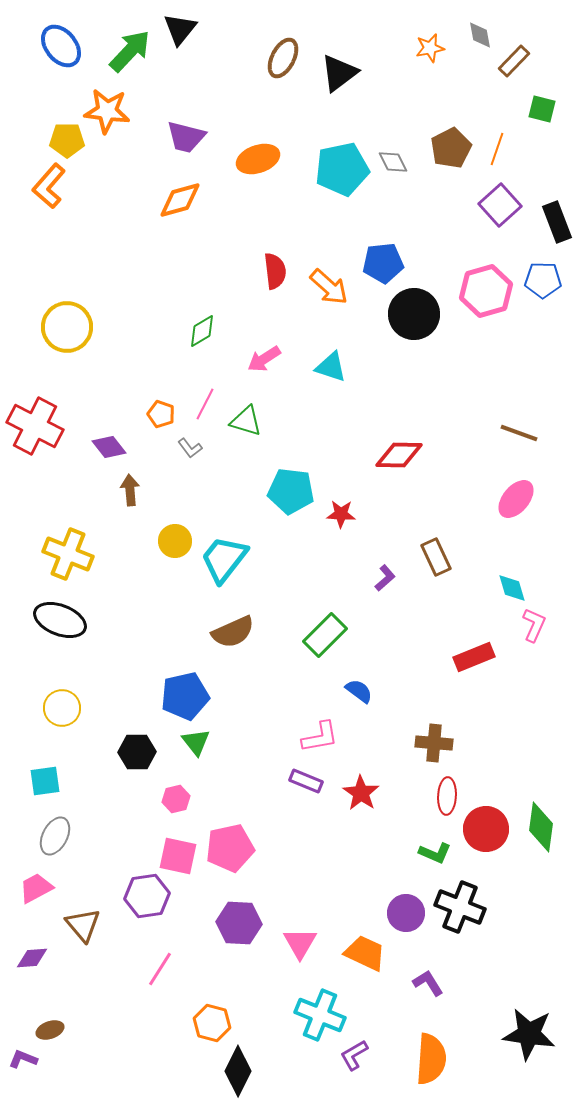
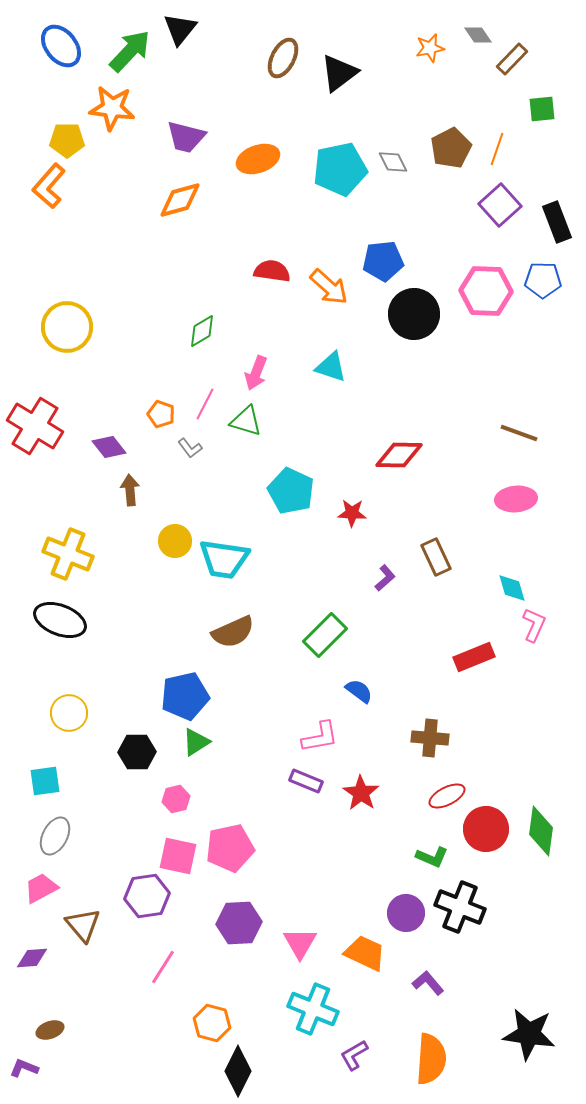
gray diamond at (480, 35): moved 2 px left; rotated 24 degrees counterclockwise
brown rectangle at (514, 61): moved 2 px left, 2 px up
green square at (542, 109): rotated 20 degrees counterclockwise
orange star at (107, 111): moved 5 px right, 3 px up
cyan pentagon at (342, 169): moved 2 px left
blue pentagon at (383, 263): moved 2 px up
red semicircle at (275, 271): moved 3 px left; rotated 75 degrees counterclockwise
pink hexagon at (486, 291): rotated 18 degrees clockwise
pink arrow at (264, 359): moved 8 px left, 14 px down; rotated 36 degrees counterclockwise
red cross at (35, 426): rotated 4 degrees clockwise
cyan pentagon at (291, 491): rotated 18 degrees clockwise
pink ellipse at (516, 499): rotated 45 degrees clockwise
red star at (341, 514): moved 11 px right, 1 px up
cyan trapezoid at (224, 559): rotated 120 degrees counterclockwise
yellow circle at (62, 708): moved 7 px right, 5 px down
green triangle at (196, 742): rotated 36 degrees clockwise
brown cross at (434, 743): moved 4 px left, 5 px up
red ellipse at (447, 796): rotated 60 degrees clockwise
green diamond at (541, 827): moved 4 px down
green L-shape at (435, 853): moved 3 px left, 4 px down
pink trapezoid at (36, 888): moved 5 px right
purple hexagon at (239, 923): rotated 6 degrees counterclockwise
pink line at (160, 969): moved 3 px right, 2 px up
purple L-shape at (428, 983): rotated 8 degrees counterclockwise
cyan cross at (320, 1015): moved 7 px left, 6 px up
purple L-shape at (23, 1059): moved 1 px right, 9 px down
